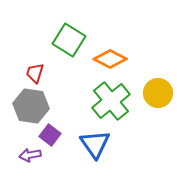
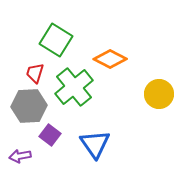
green square: moved 13 px left
yellow circle: moved 1 px right, 1 px down
green cross: moved 37 px left, 14 px up
gray hexagon: moved 2 px left; rotated 12 degrees counterclockwise
purple arrow: moved 10 px left, 1 px down
